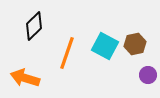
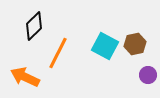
orange line: moved 9 px left; rotated 8 degrees clockwise
orange arrow: moved 1 px up; rotated 8 degrees clockwise
